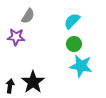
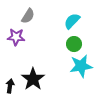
cyan star: rotated 20 degrees counterclockwise
black star: moved 3 px up
